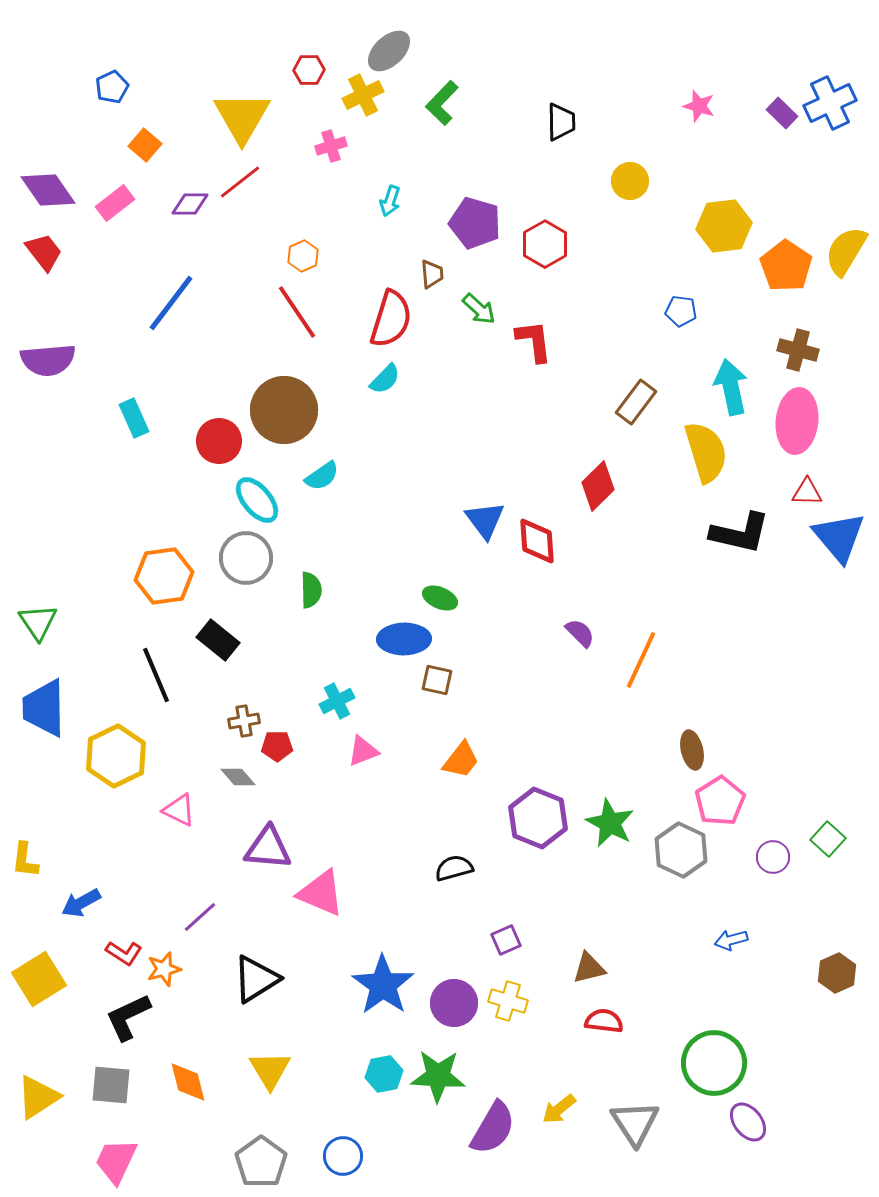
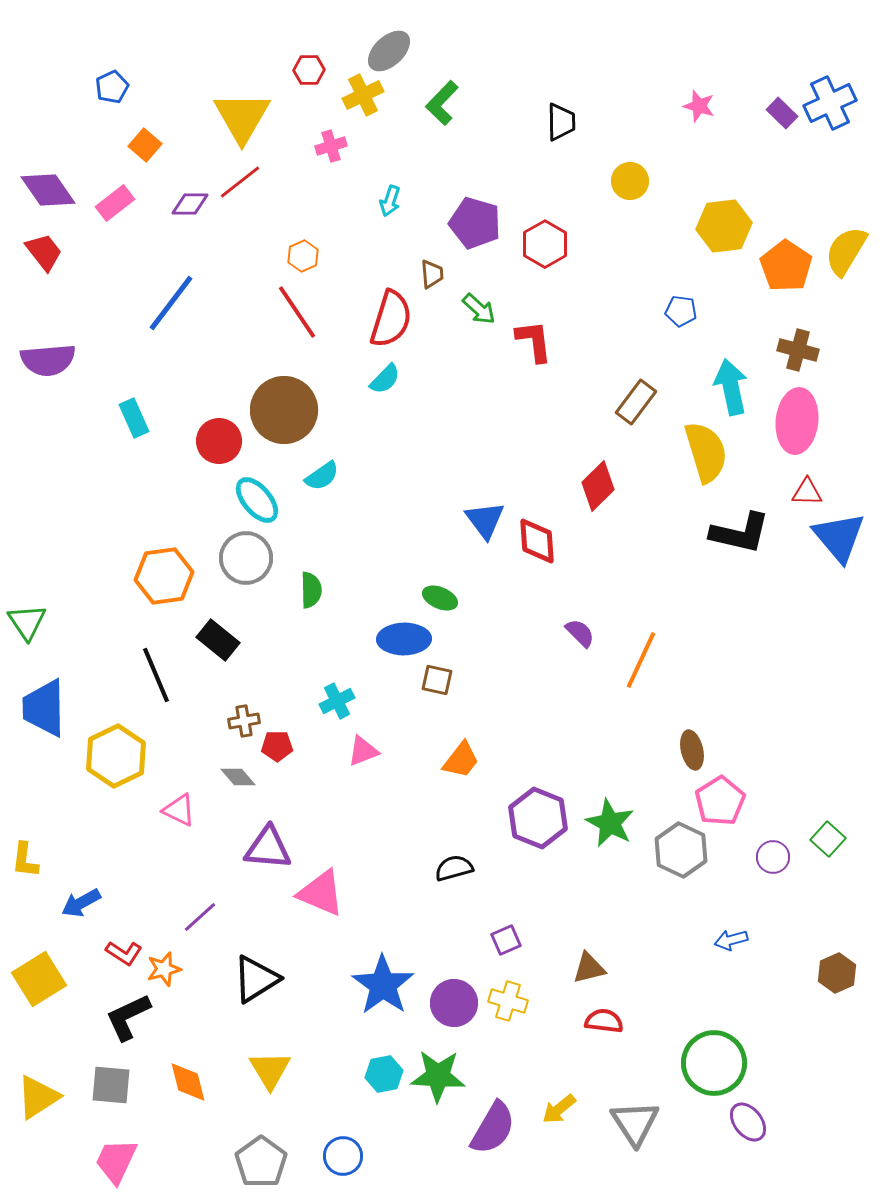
green triangle at (38, 622): moved 11 px left
